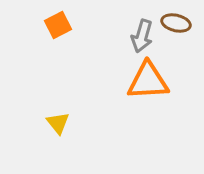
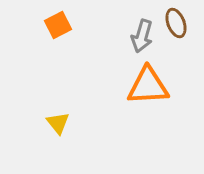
brown ellipse: rotated 56 degrees clockwise
orange triangle: moved 5 px down
